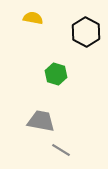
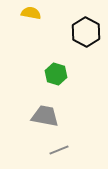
yellow semicircle: moved 2 px left, 5 px up
gray trapezoid: moved 4 px right, 5 px up
gray line: moved 2 px left; rotated 54 degrees counterclockwise
